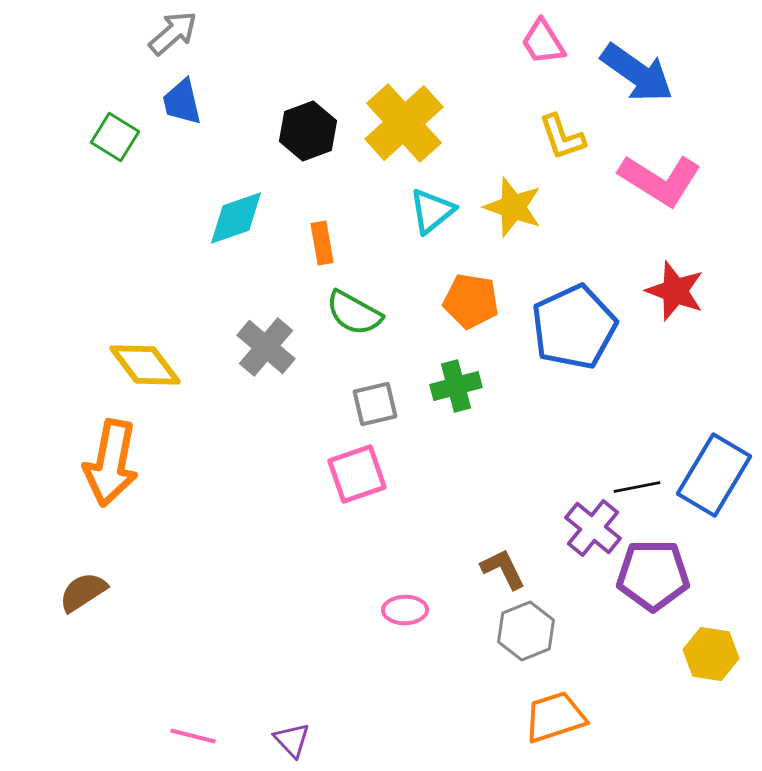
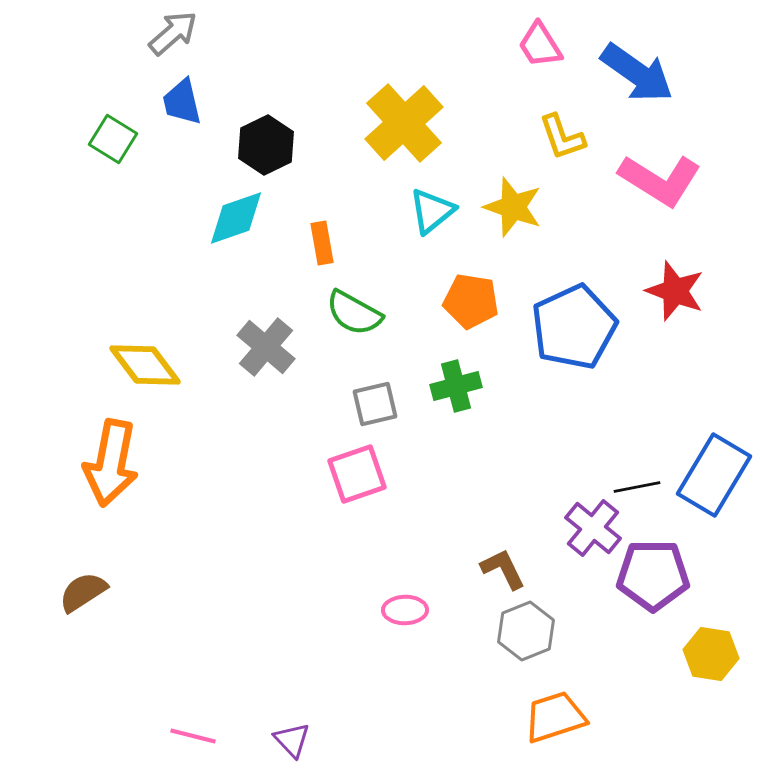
pink trapezoid: moved 3 px left, 3 px down
black hexagon: moved 42 px left, 14 px down; rotated 6 degrees counterclockwise
green square: moved 2 px left, 2 px down
